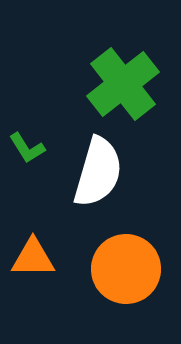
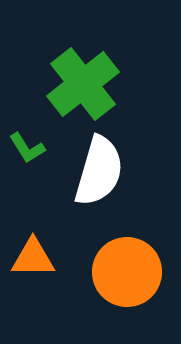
green cross: moved 40 px left
white semicircle: moved 1 px right, 1 px up
orange circle: moved 1 px right, 3 px down
